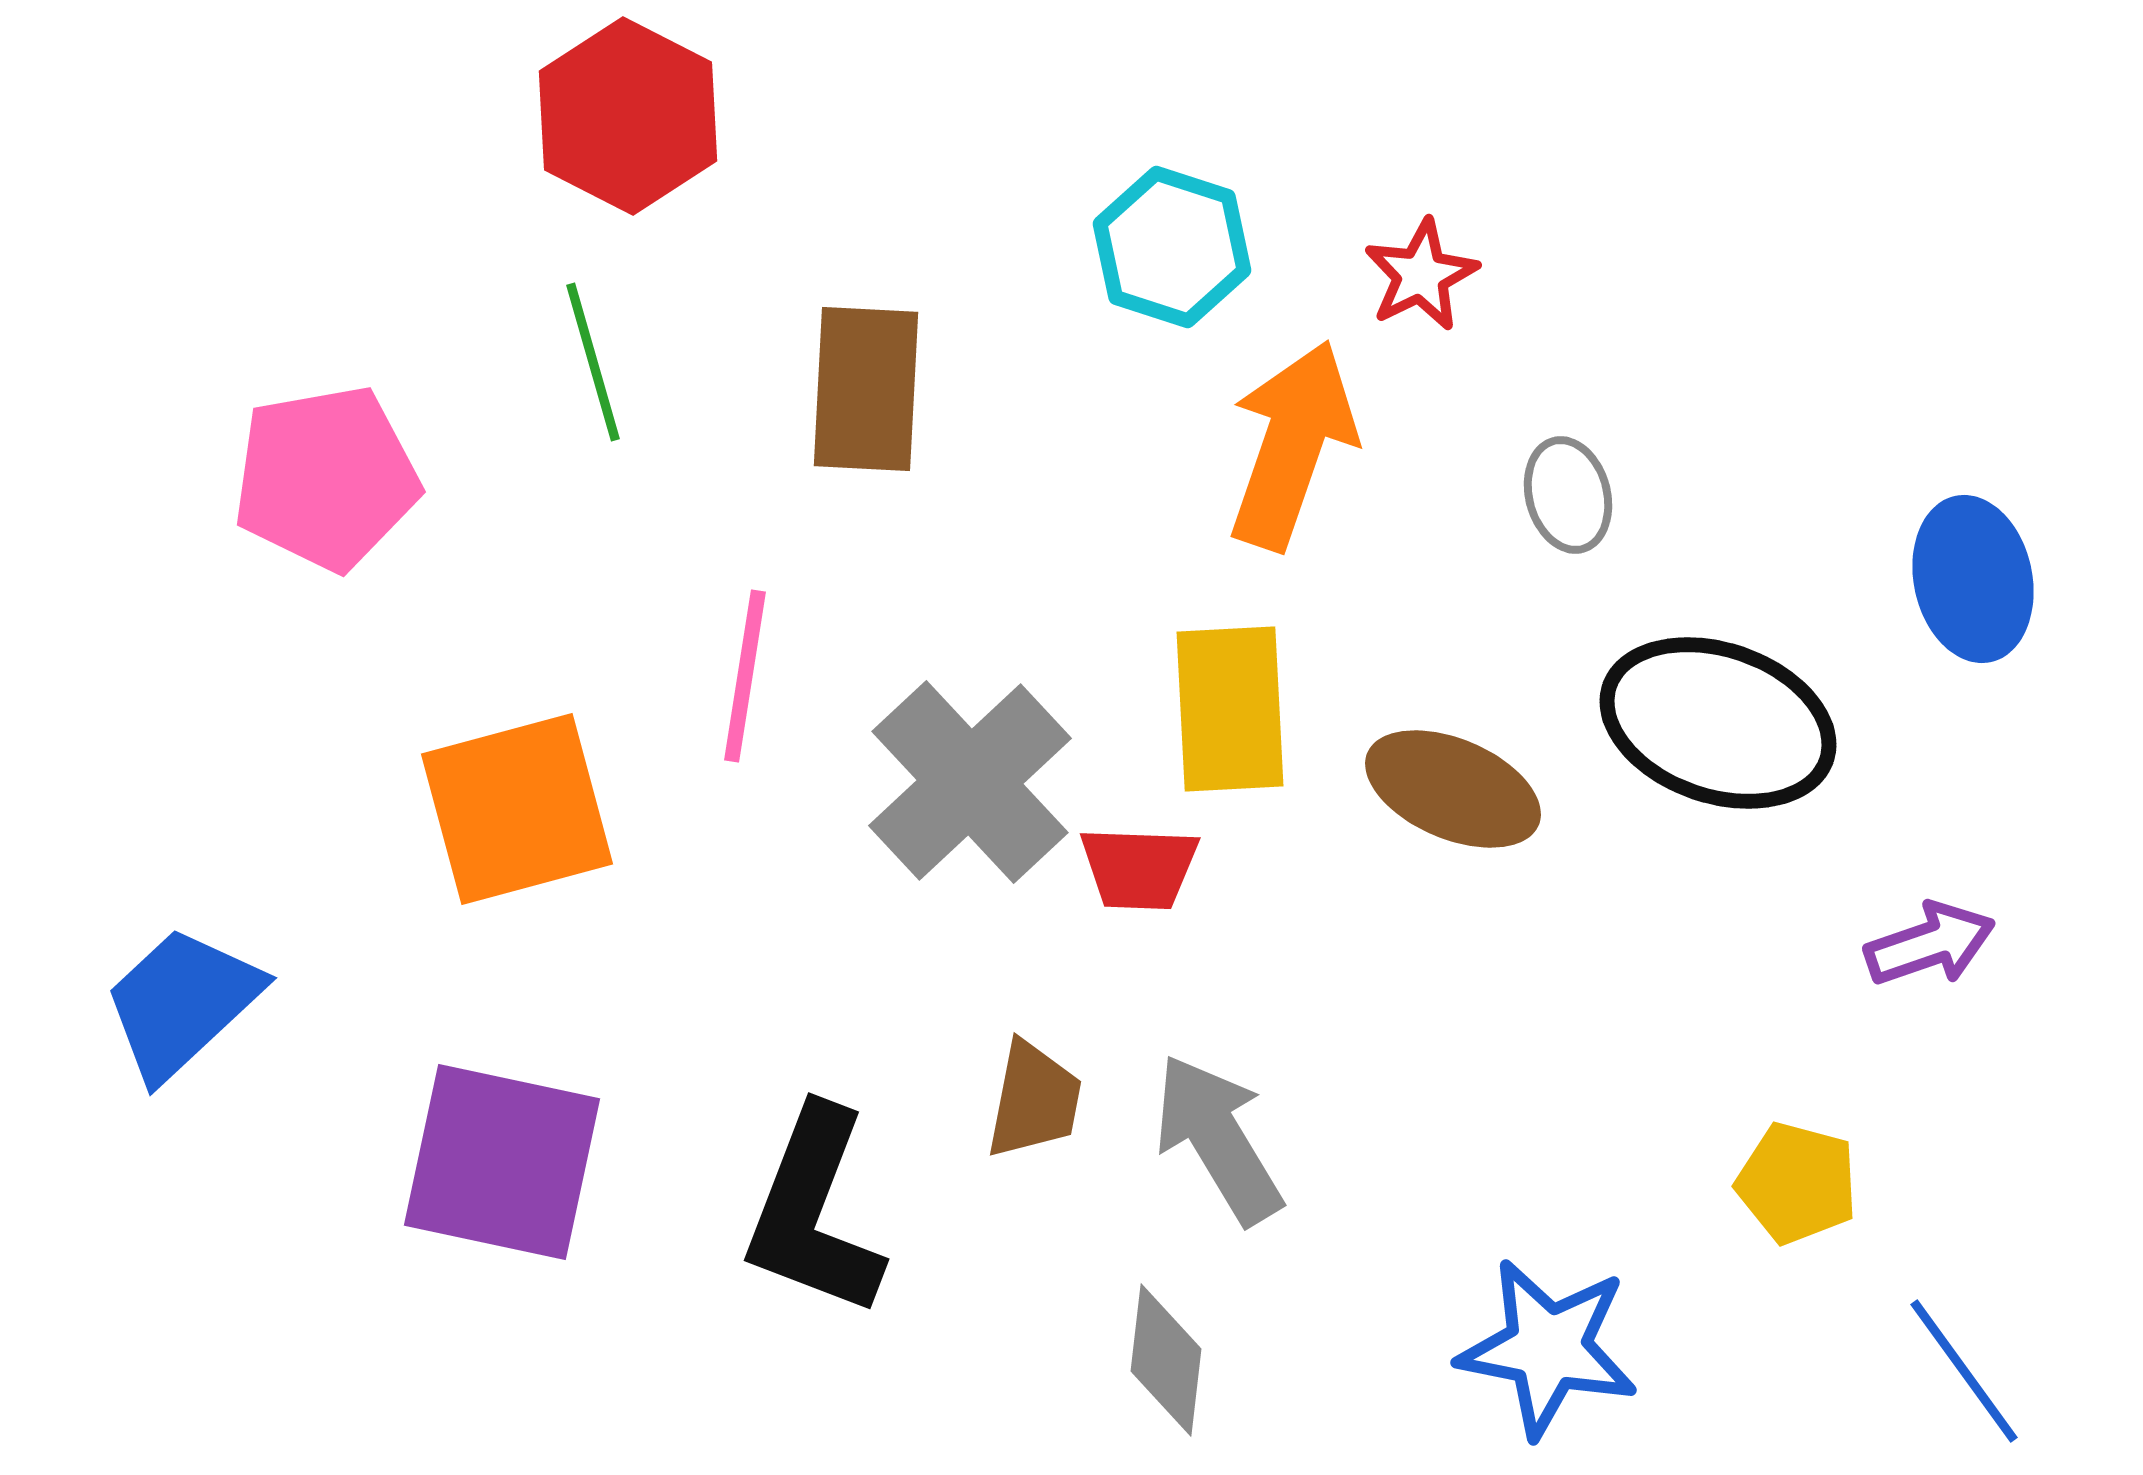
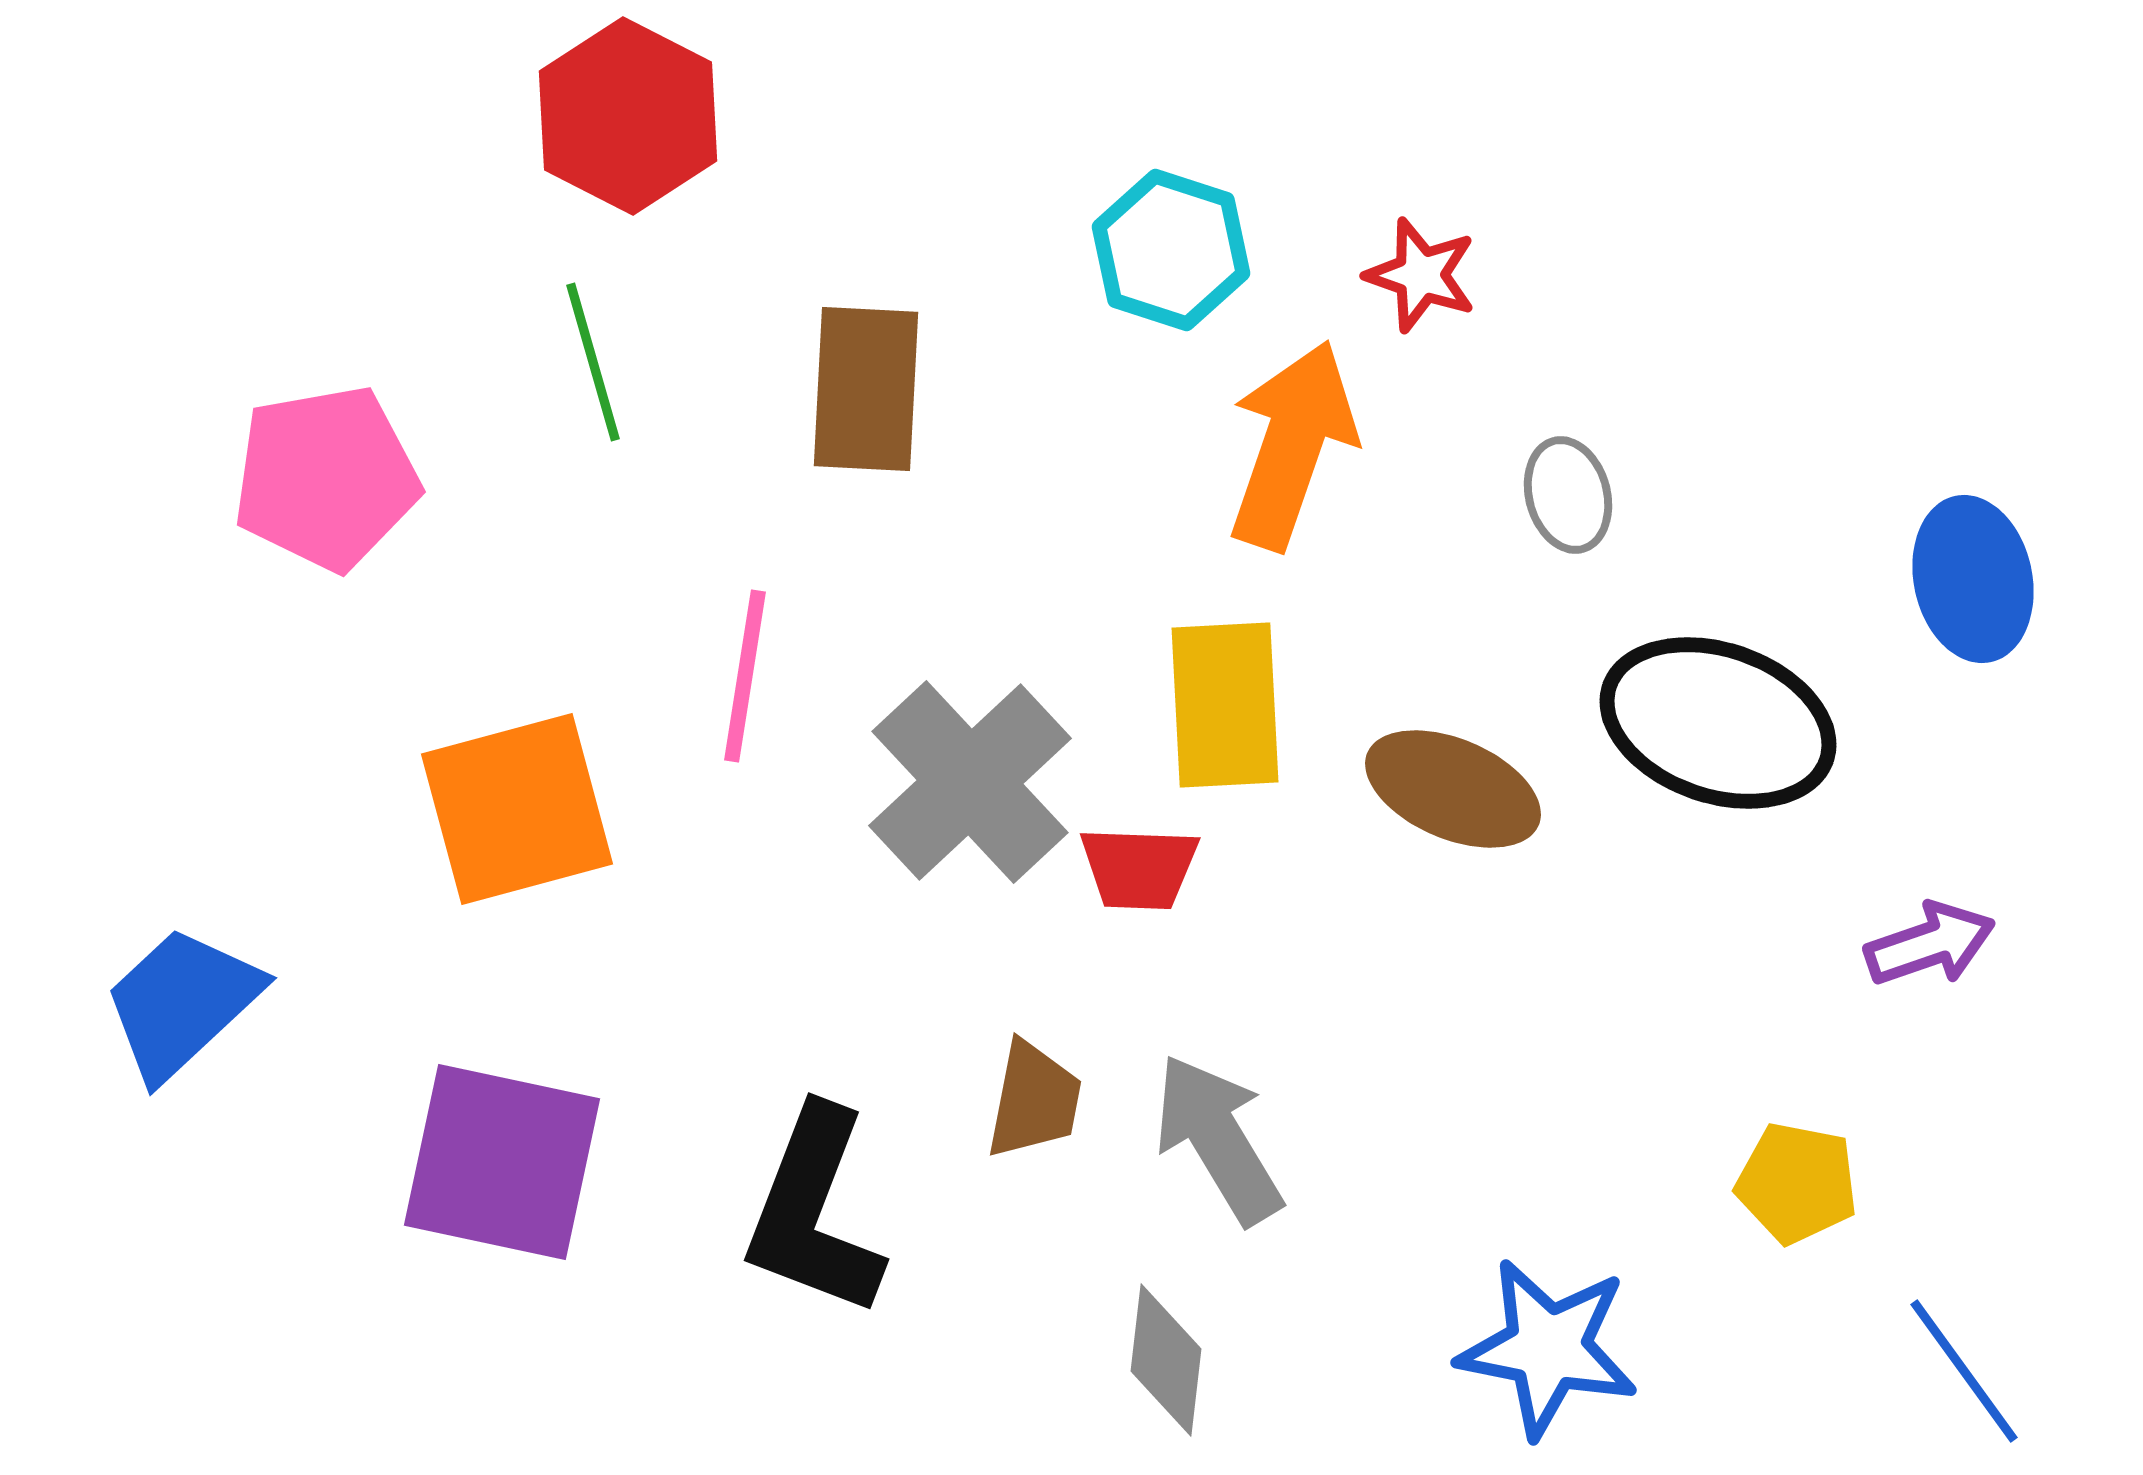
cyan hexagon: moved 1 px left, 3 px down
red star: rotated 27 degrees counterclockwise
yellow rectangle: moved 5 px left, 4 px up
yellow pentagon: rotated 4 degrees counterclockwise
